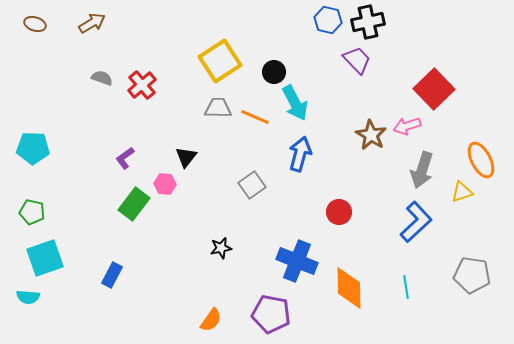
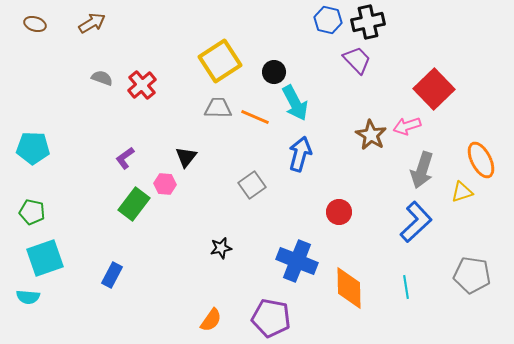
purple pentagon: moved 4 px down
